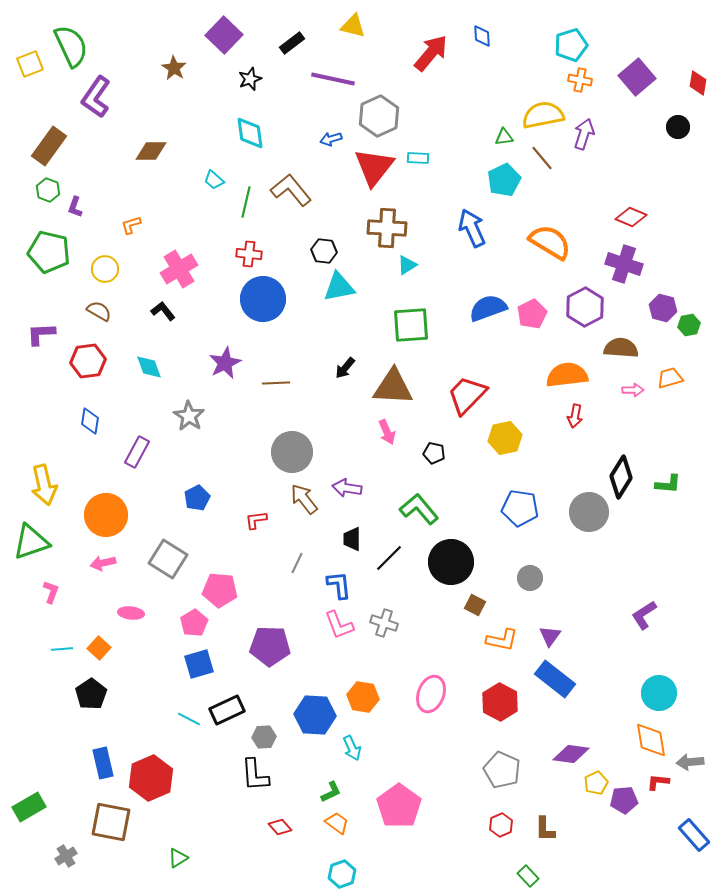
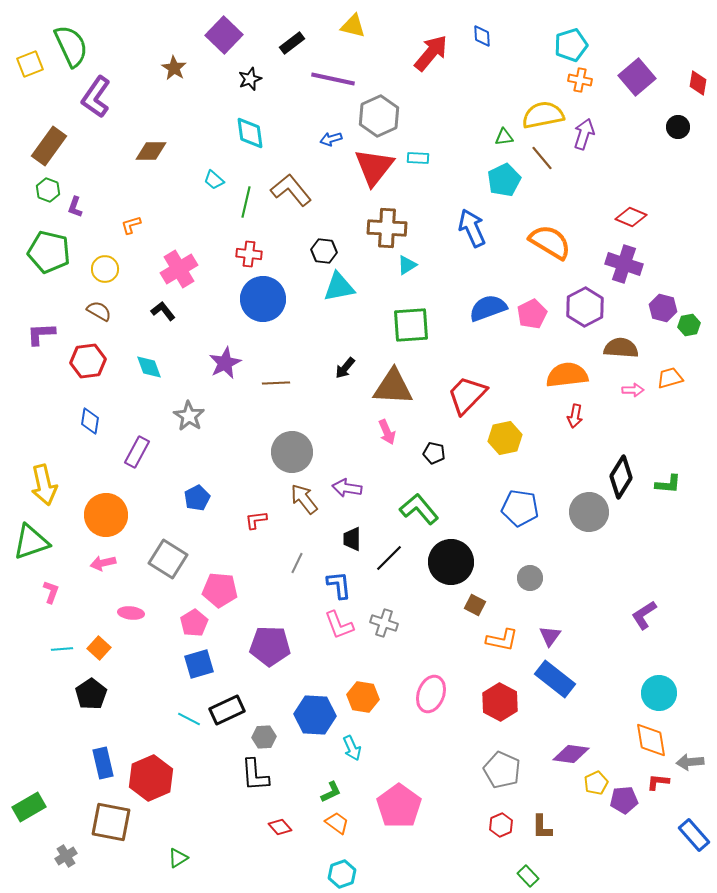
brown L-shape at (545, 829): moved 3 px left, 2 px up
